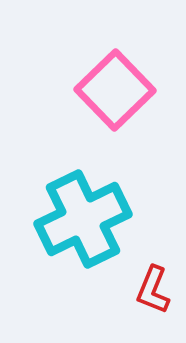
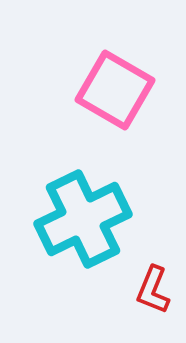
pink square: rotated 16 degrees counterclockwise
